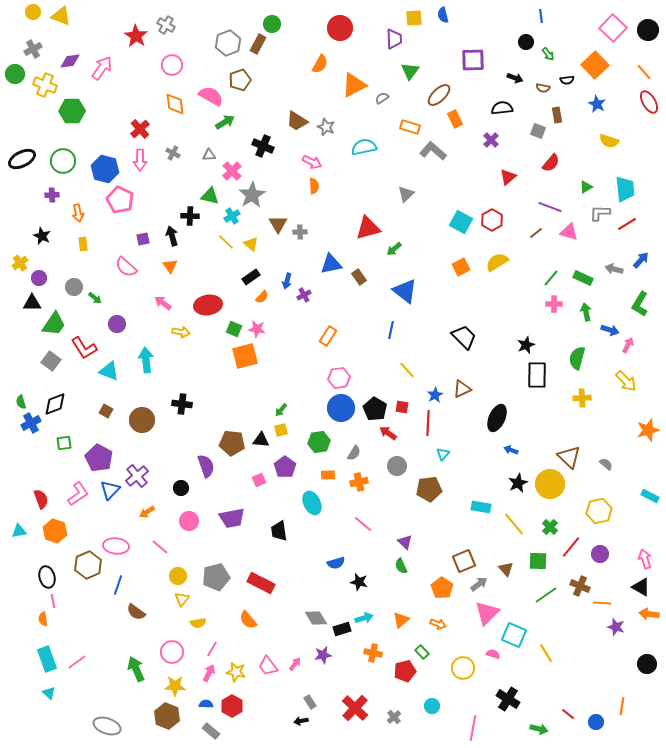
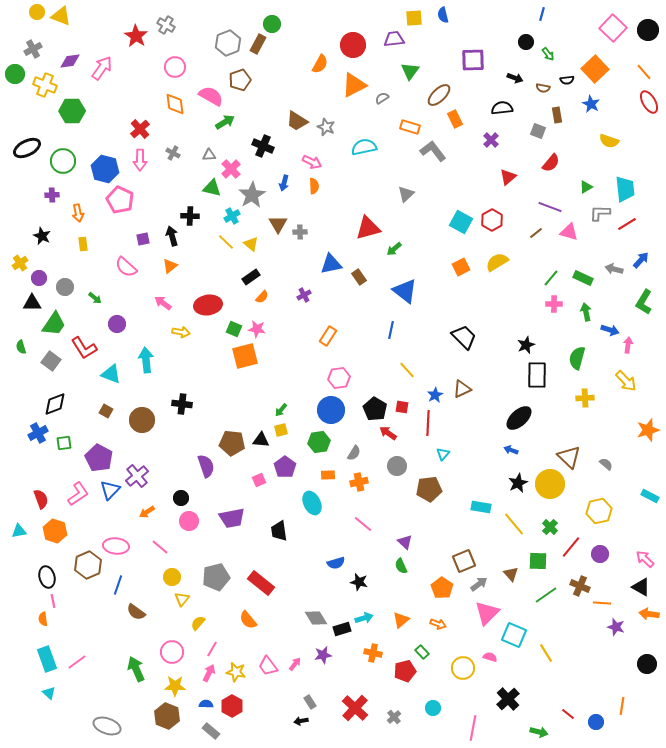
yellow circle at (33, 12): moved 4 px right
blue line at (541, 16): moved 1 px right, 2 px up; rotated 24 degrees clockwise
red circle at (340, 28): moved 13 px right, 17 px down
purple trapezoid at (394, 39): rotated 95 degrees counterclockwise
pink circle at (172, 65): moved 3 px right, 2 px down
orange square at (595, 65): moved 4 px down
blue star at (597, 104): moved 6 px left
gray L-shape at (433, 151): rotated 12 degrees clockwise
black ellipse at (22, 159): moved 5 px right, 11 px up
pink cross at (232, 171): moved 1 px left, 2 px up
green triangle at (210, 196): moved 2 px right, 8 px up
orange triangle at (170, 266): rotated 28 degrees clockwise
blue arrow at (287, 281): moved 3 px left, 98 px up
gray circle at (74, 287): moved 9 px left
green L-shape at (640, 304): moved 4 px right, 2 px up
pink arrow at (628, 345): rotated 21 degrees counterclockwise
cyan triangle at (109, 371): moved 2 px right, 3 px down
yellow cross at (582, 398): moved 3 px right
green semicircle at (21, 402): moved 55 px up
blue circle at (341, 408): moved 10 px left, 2 px down
black ellipse at (497, 418): moved 22 px right; rotated 24 degrees clockwise
blue cross at (31, 423): moved 7 px right, 10 px down
black circle at (181, 488): moved 10 px down
pink arrow at (645, 559): rotated 30 degrees counterclockwise
brown triangle at (506, 569): moved 5 px right, 5 px down
yellow circle at (178, 576): moved 6 px left, 1 px down
red rectangle at (261, 583): rotated 12 degrees clockwise
yellow semicircle at (198, 623): rotated 140 degrees clockwise
pink semicircle at (493, 654): moved 3 px left, 3 px down
black cross at (508, 699): rotated 15 degrees clockwise
cyan circle at (432, 706): moved 1 px right, 2 px down
green arrow at (539, 729): moved 3 px down
